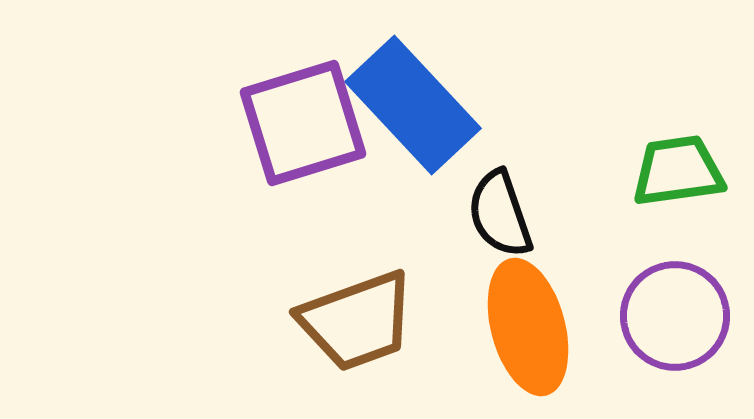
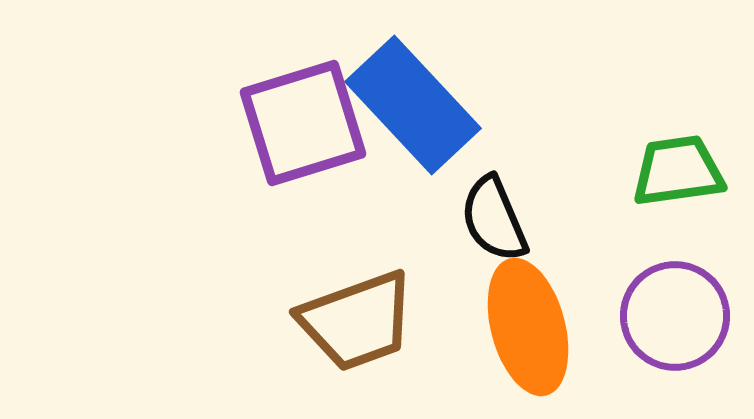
black semicircle: moved 6 px left, 5 px down; rotated 4 degrees counterclockwise
